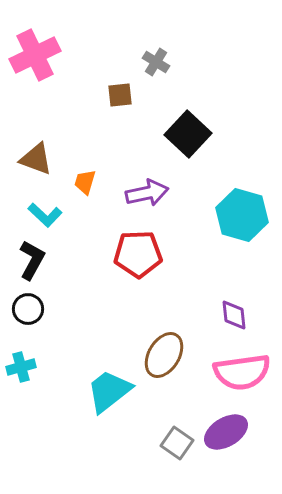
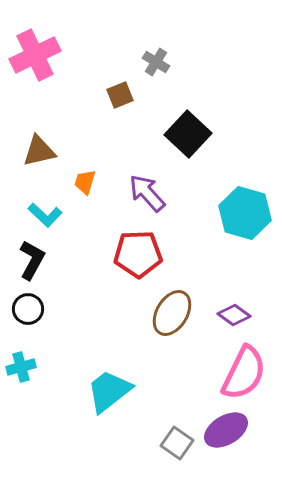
brown square: rotated 16 degrees counterclockwise
brown triangle: moved 3 px right, 8 px up; rotated 33 degrees counterclockwise
purple arrow: rotated 120 degrees counterclockwise
cyan hexagon: moved 3 px right, 2 px up
purple diamond: rotated 48 degrees counterclockwise
brown ellipse: moved 8 px right, 42 px up
pink semicircle: moved 2 px right, 1 px down; rotated 56 degrees counterclockwise
purple ellipse: moved 2 px up
